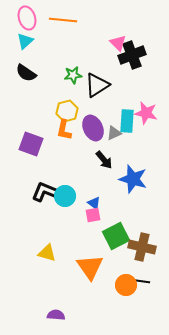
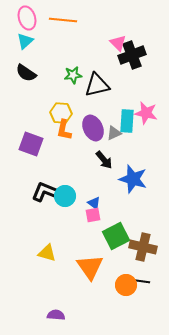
black triangle: rotated 20 degrees clockwise
yellow hexagon: moved 6 px left, 2 px down; rotated 20 degrees clockwise
brown cross: moved 1 px right
